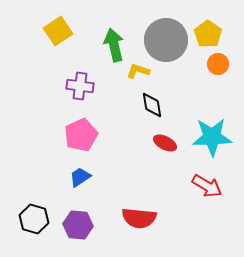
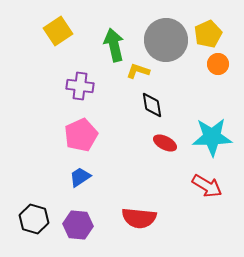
yellow pentagon: rotated 12 degrees clockwise
